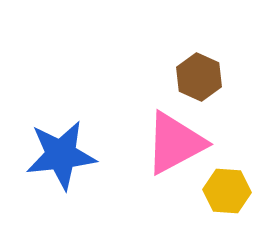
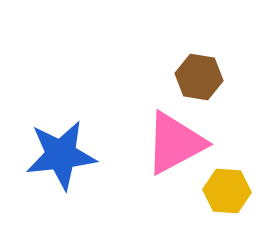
brown hexagon: rotated 15 degrees counterclockwise
